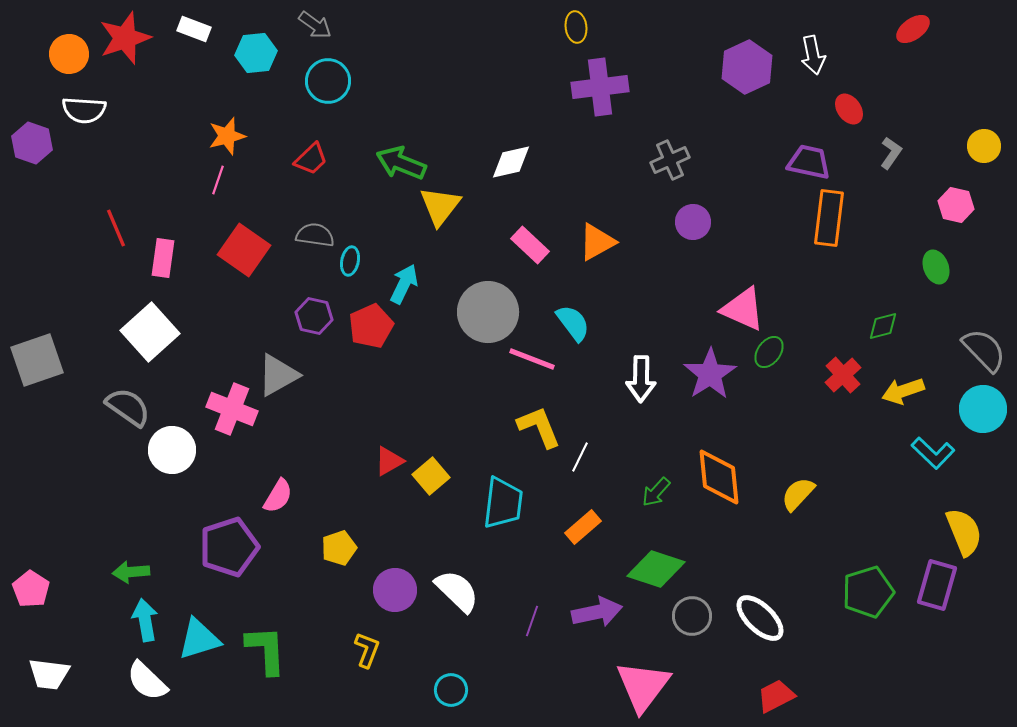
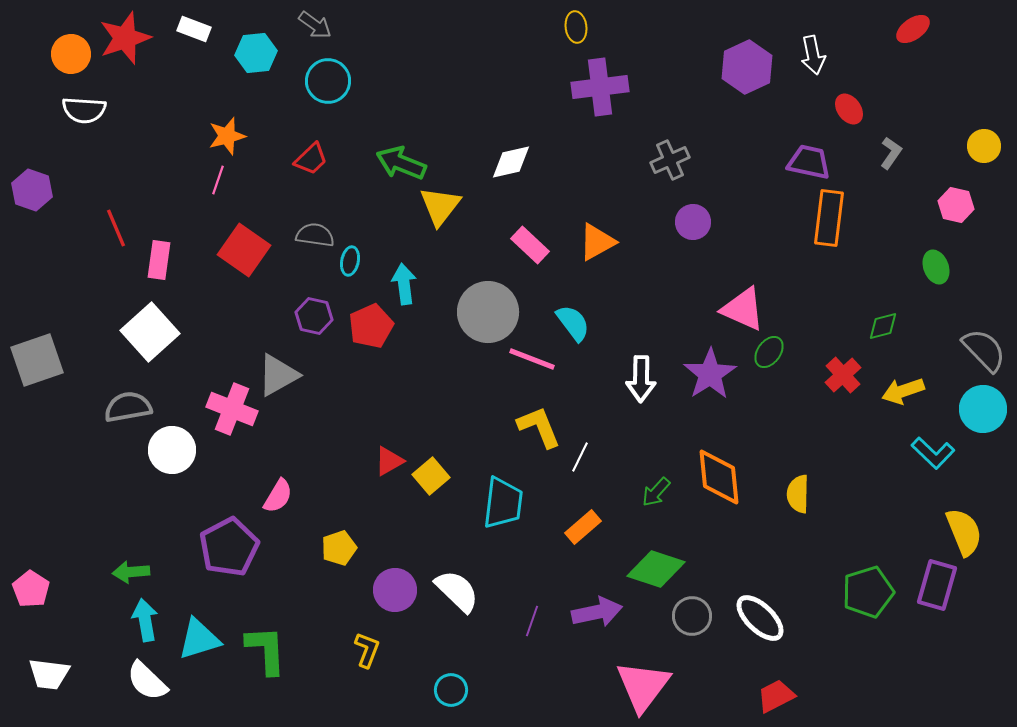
orange circle at (69, 54): moved 2 px right
purple hexagon at (32, 143): moved 47 px down
pink rectangle at (163, 258): moved 4 px left, 2 px down
cyan arrow at (404, 284): rotated 33 degrees counterclockwise
gray semicircle at (128, 407): rotated 45 degrees counterclockwise
yellow semicircle at (798, 494): rotated 42 degrees counterclockwise
purple pentagon at (229, 547): rotated 10 degrees counterclockwise
